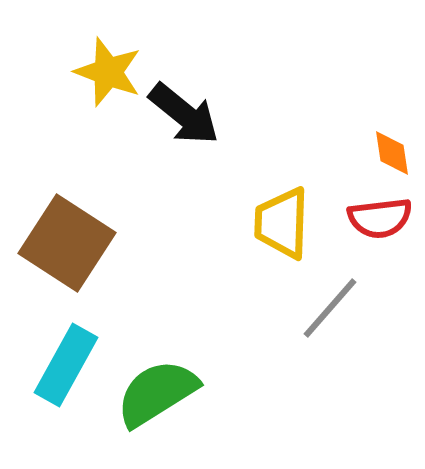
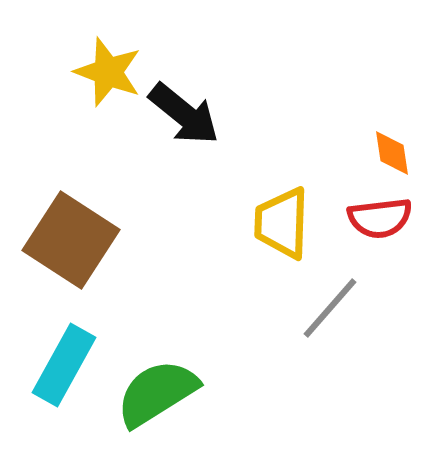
brown square: moved 4 px right, 3 px up
cyan rectangle: moved 2 px left
